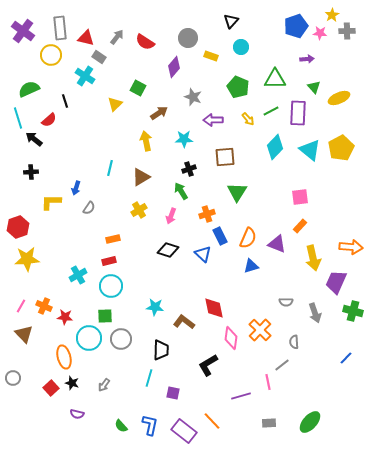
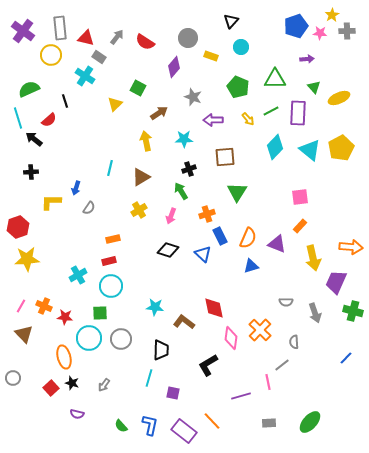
green square at (105, 316): moved 5 px left, 3 px up
